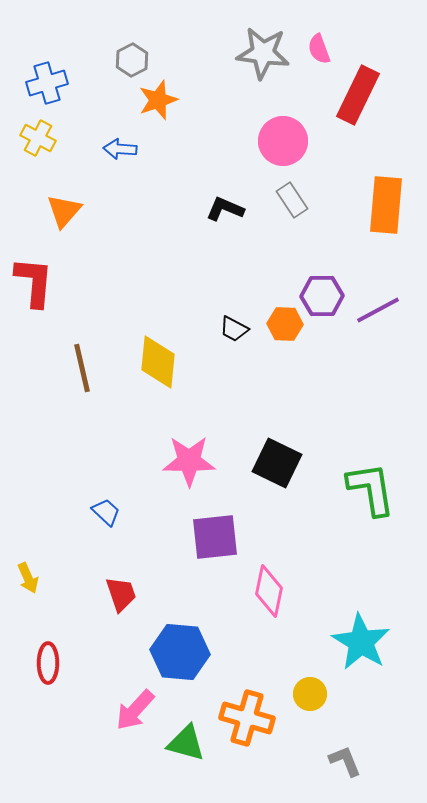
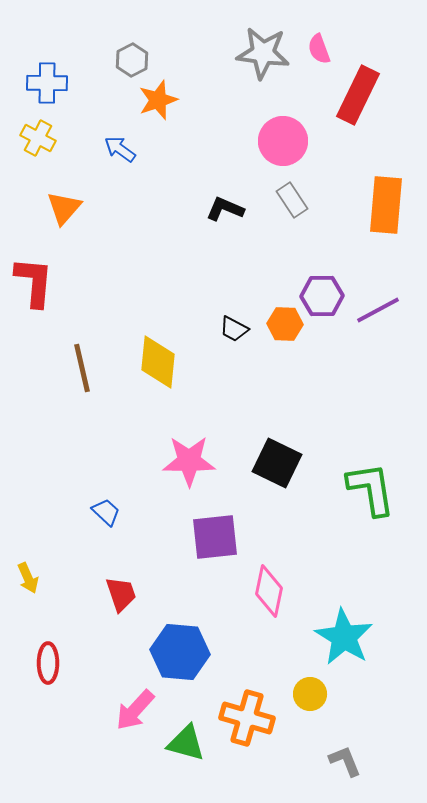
blue cross: rotated 18 degrees clockwise
blue arrow: rotated 32 degrees clockwise
orange triangle: moved 3 px up
cyan star: moved 17 px left, 5 px up
